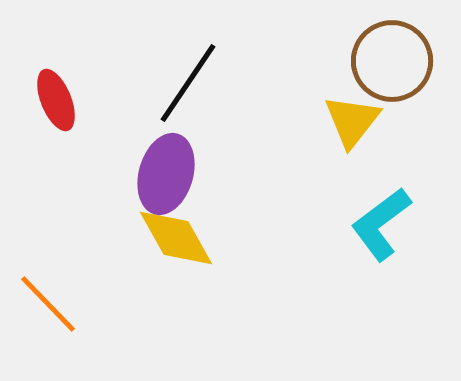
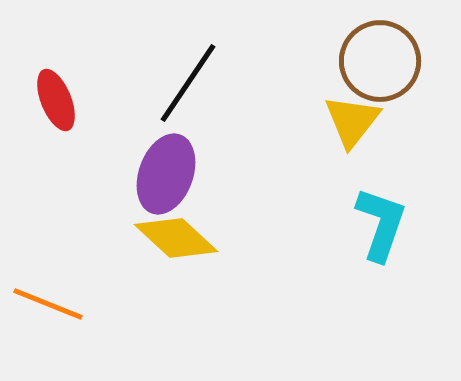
brown circle: moved 12 px left
purple ellipse: rotated 4 degrees clockwise
cyan L-shape: rotated 146 degrees clockwise
yellow diamond: rotated 18 degrees counterclockwise
orange line: rotated 24 degrees counterclockwise
